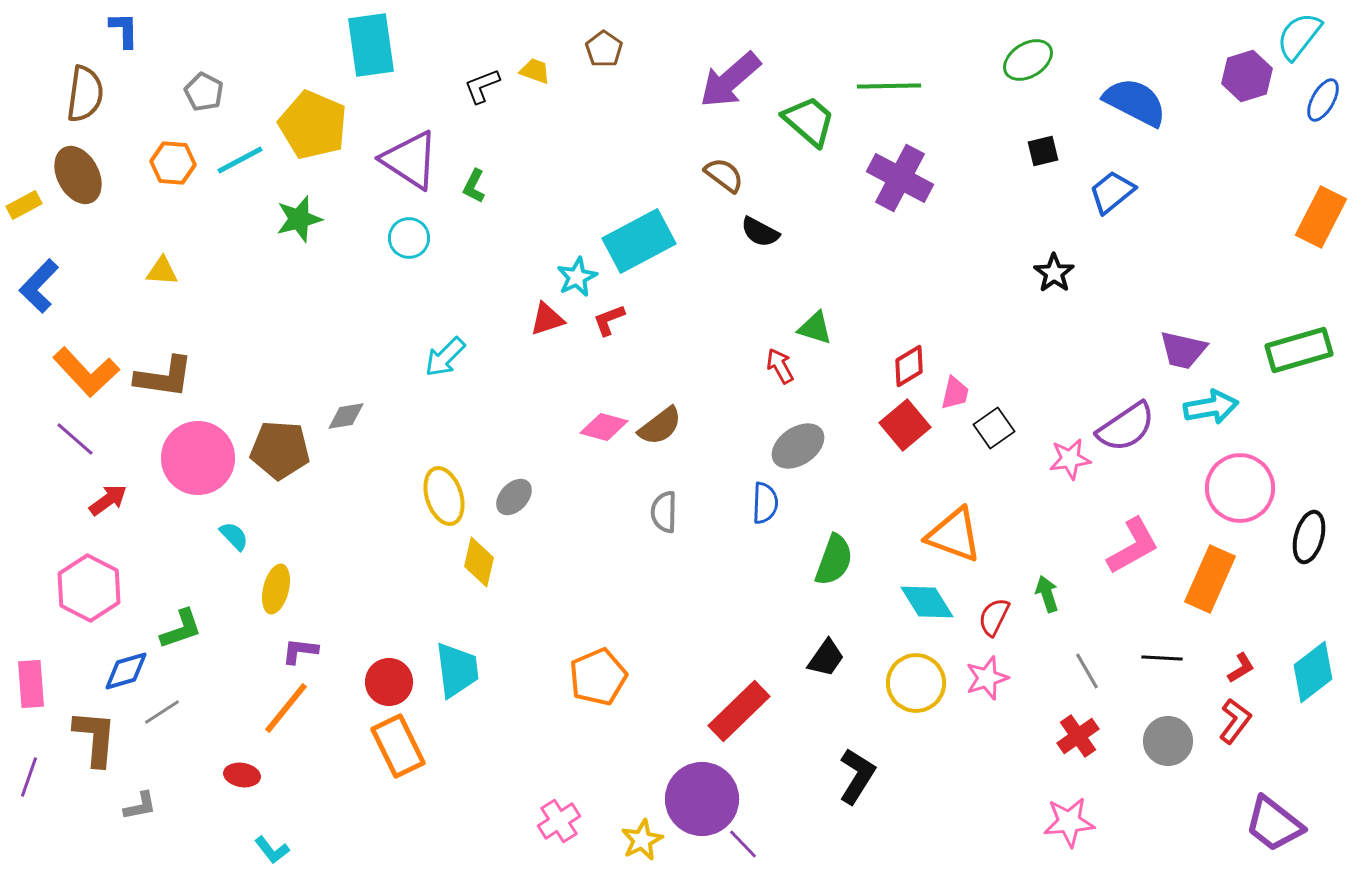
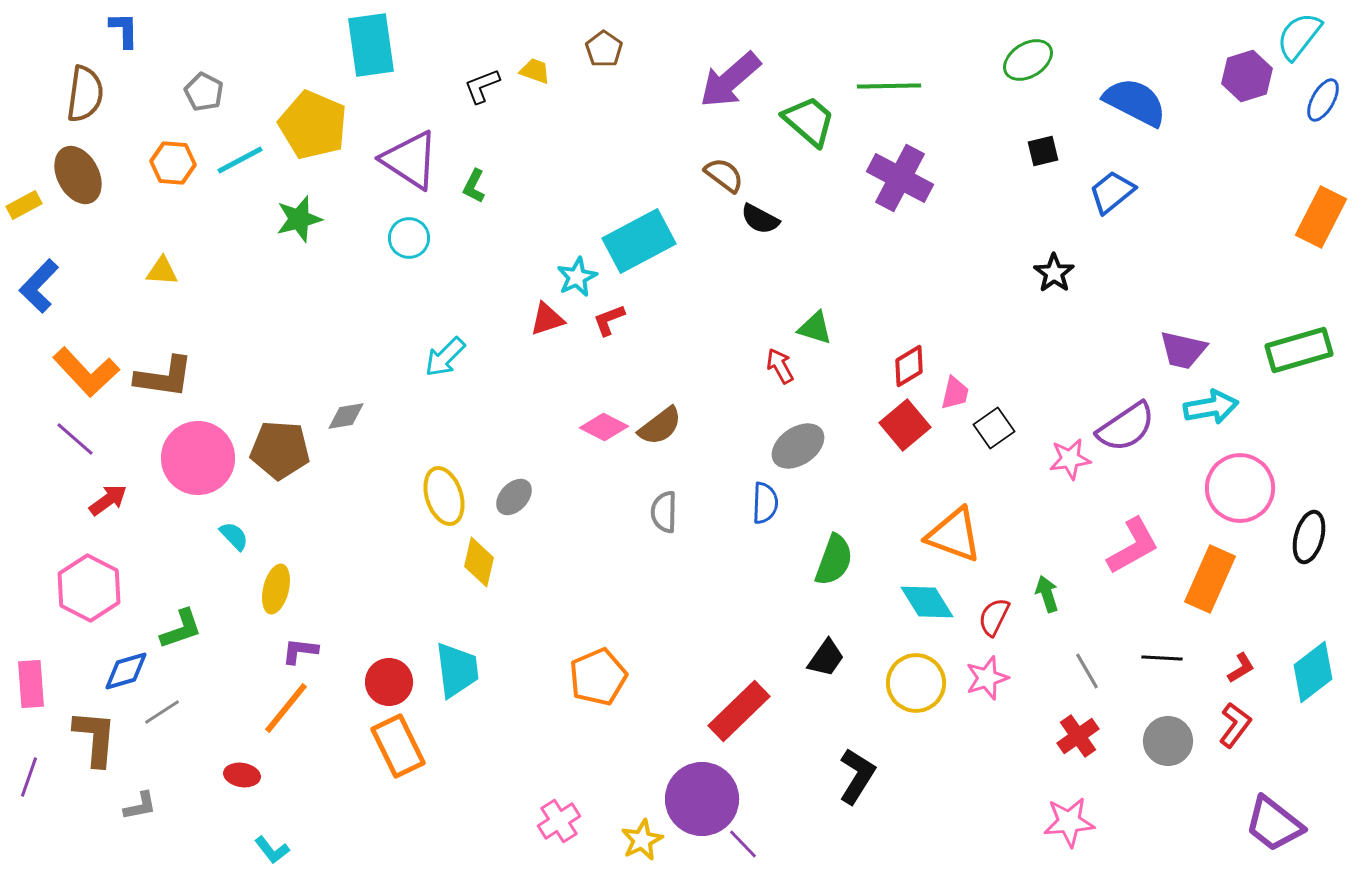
black semicircle at (760, 232): moved 13 px up
pink diamond at (604, 427): rotated 12 degrees clockwise
red L-shape at (1235, 721): moved 4 px down
